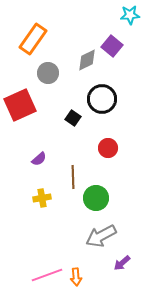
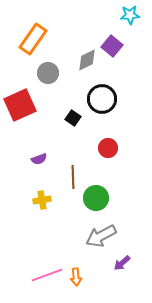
purple semicircle: rotated 21 degrees clockwise
yellow cross: moved 2 px down
